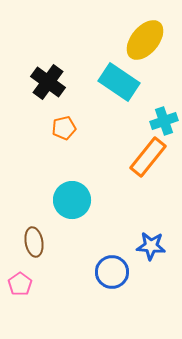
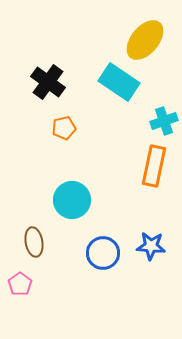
orange rectangle: moved 6 px right, 9 px down; rotated 27 degrees counterclockwise
blue circle: moved 9 px left, 19 px up
